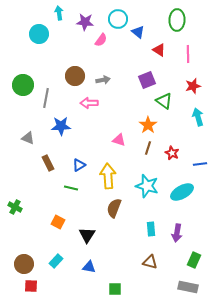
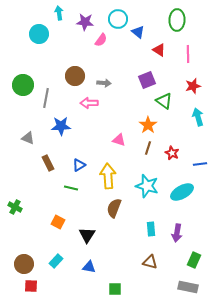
gray arrow at (103, 80): moved 1 px right, 3 px down; rotated 16 degrees clockwise
